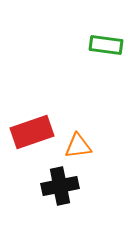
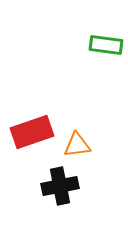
orange triangle: moved 1 px left, 1 px up
